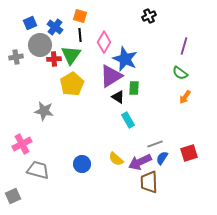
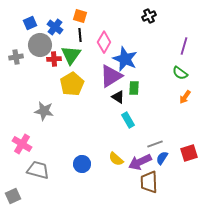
pink cross: rotated 30 degrees counterclockwise
